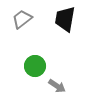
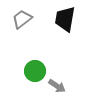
green circle: moved 5 px down
